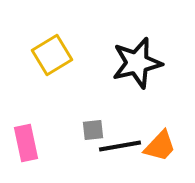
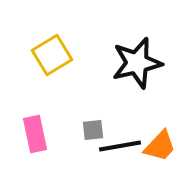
pink rectangle: moved 9 px right, 9 px up
